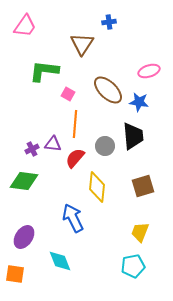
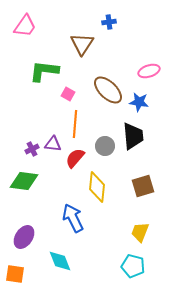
cyan pentagon: rotated 25 degrees clockwise
